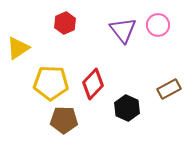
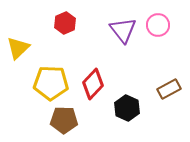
yellow triangle: rotated 10 degrees counterclockwise
